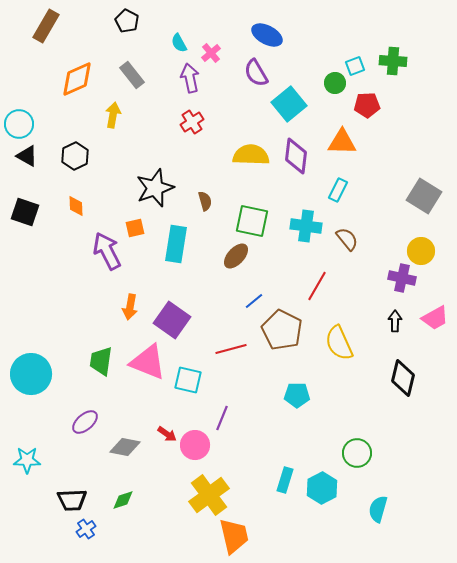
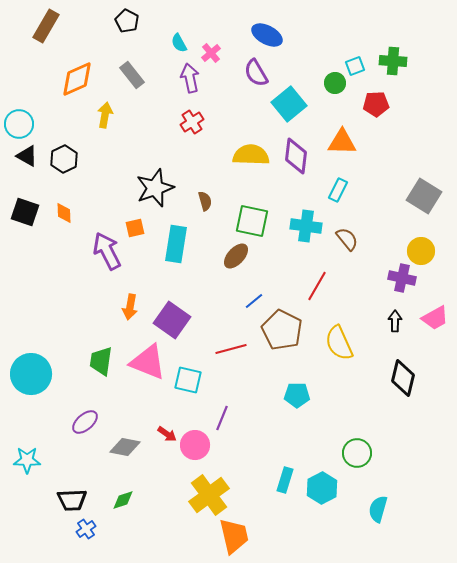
red pentagon at (367, 105): moved 9 px right, 1 px up
yellow arrow at (113, 115): moved 8 px left
black hexagon at (75, 156): moved 11 px left, 3 px down
orange diamond at (76, 206): moved 12 px left, 7 px down
